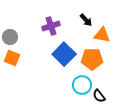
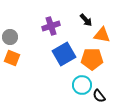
blue square: rotated 15 degrees clockwise
